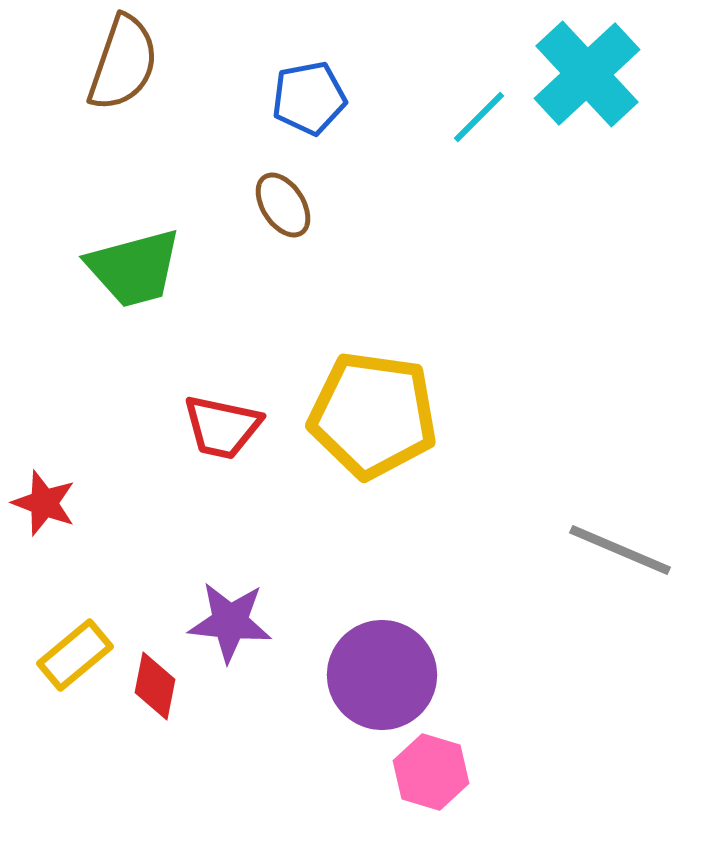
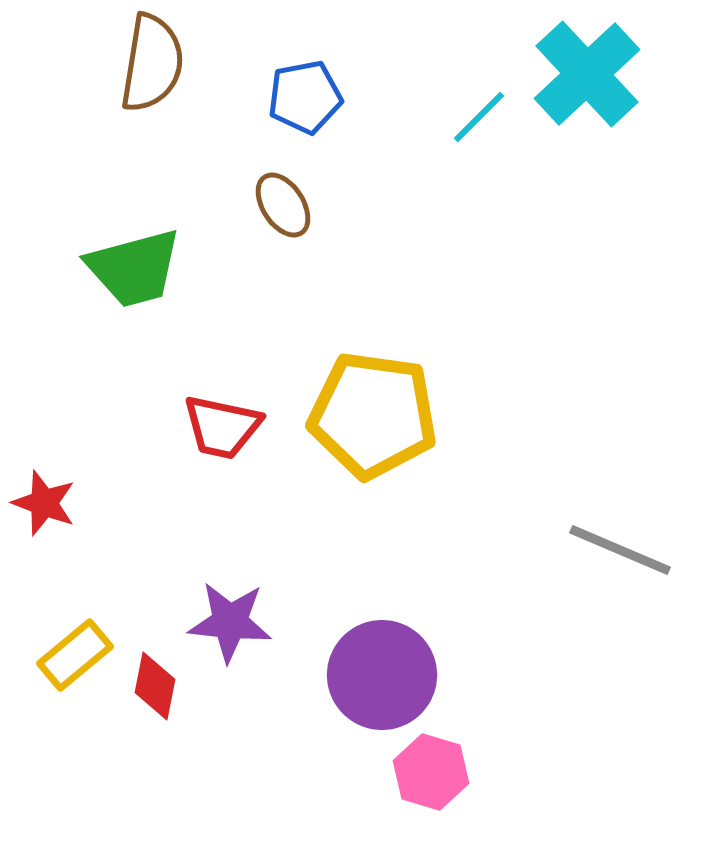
brown semicircle: moved 29 px right; rotated 10 degrees counterclockwise
blue pentagon: moved 4 px left, 1 px up
